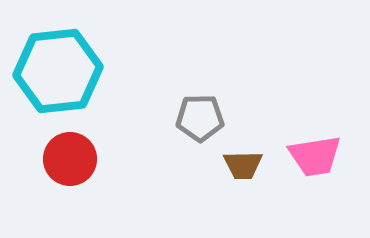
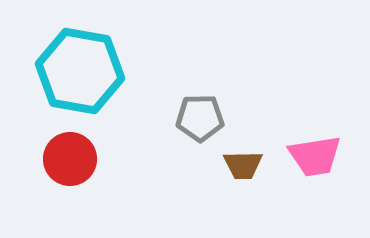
cyan hexagon: moved 22 px right; rotated 16 degrees clockwise
